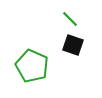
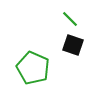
green pentagon: moved 1 px right, 2 px down
